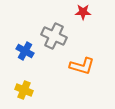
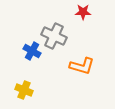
blue cross: moved 7 px right
